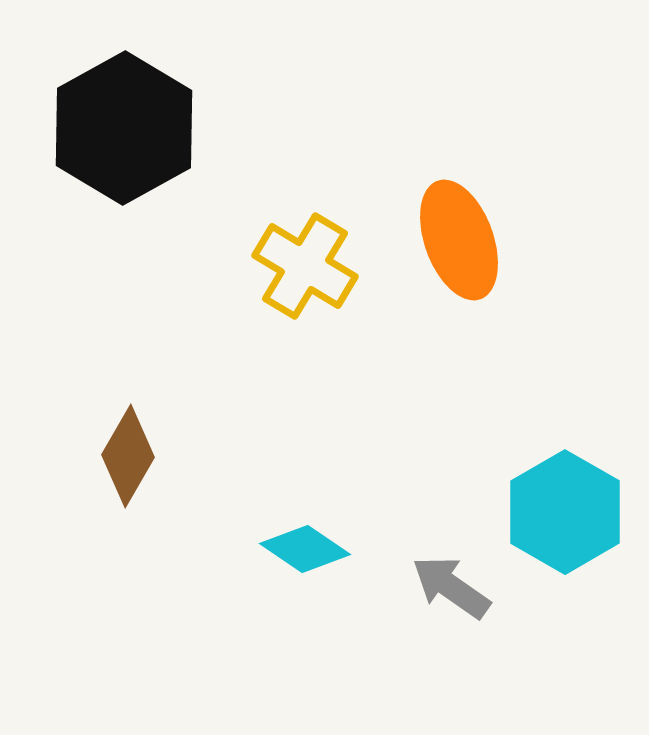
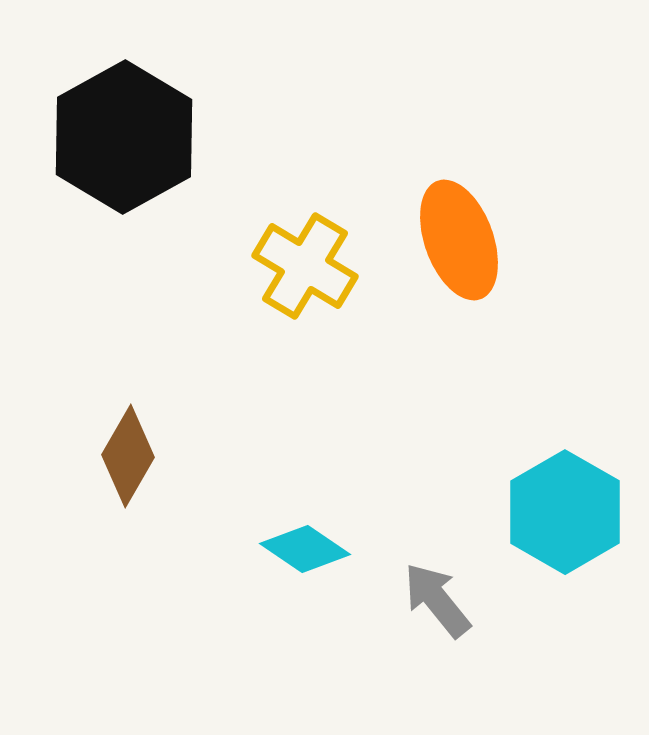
black hexagon: moved 9 px down
gray arrow: moved 14 px left, 13 px down; rotated 16 degrees clockwise
